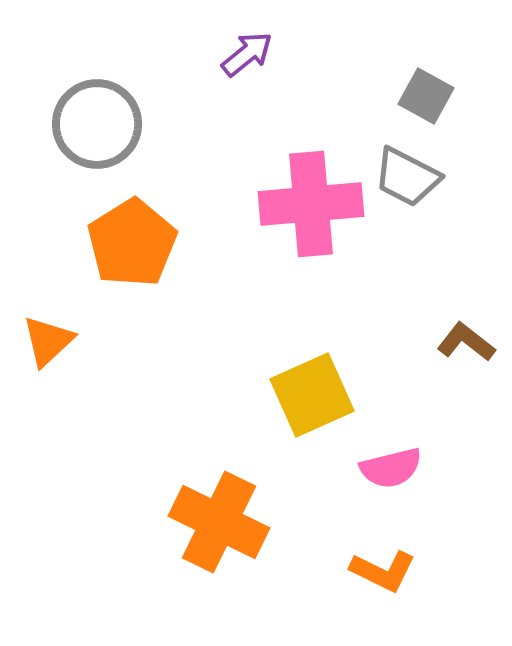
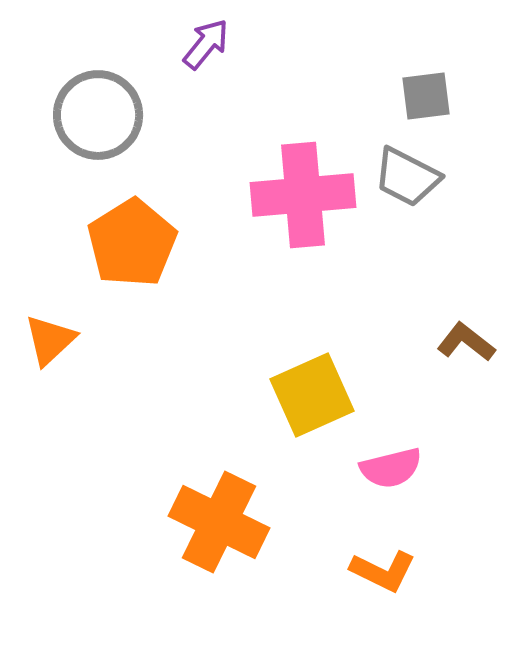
purple arrow: moved 41 px left, 10 px up; rotated 12 degrees counterclockwise
gray square: rotated 36 degrees counterclockwise
gray circle: moved 1 px right, 9 px up
pink cross: moved 8 px left, 9 px up
orange triangle: moved 2 px right, 1 px up
